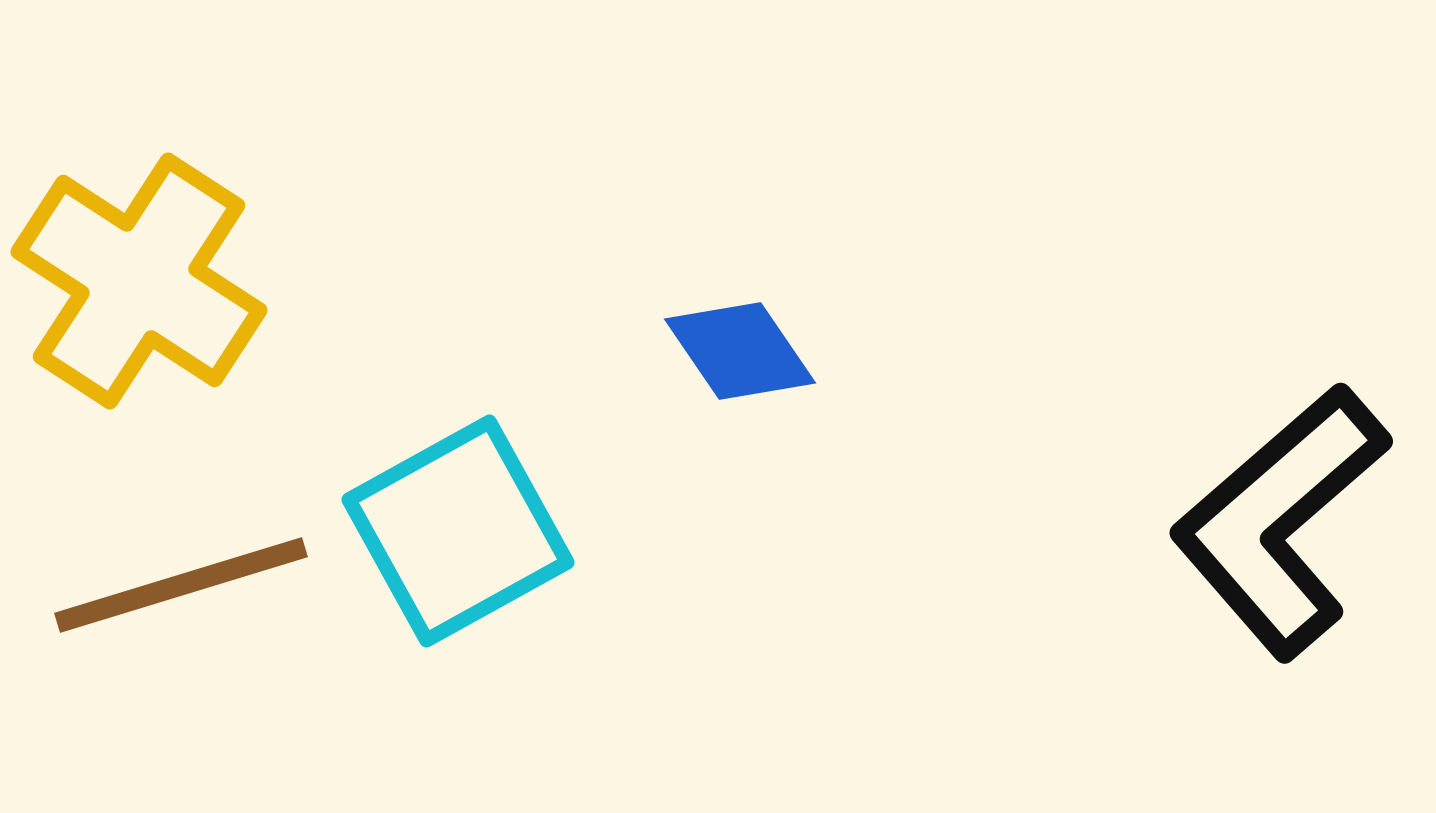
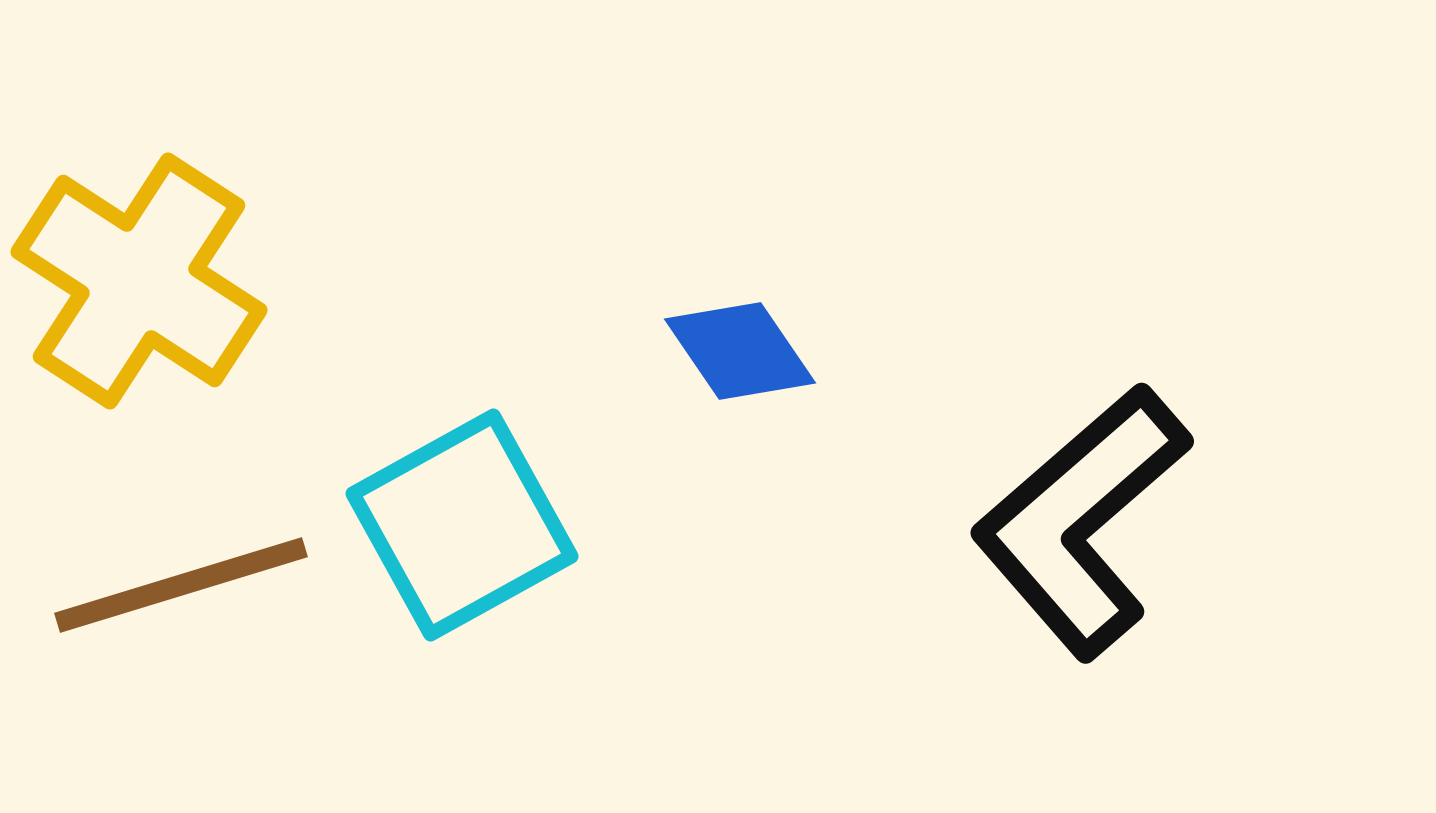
black L-shape: moved 199 px left
cyan square: moved 4 px right, 6 px up
